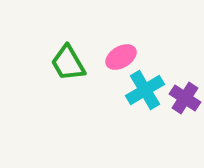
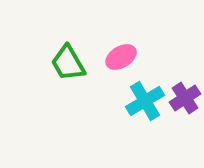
cyan cross: moved 11 px down
purple cross: rotated 24 degrees clockwise
